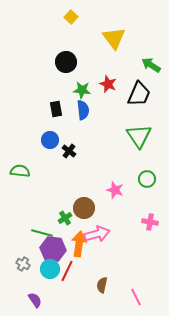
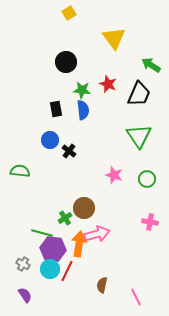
yellow square: moved 2 px left, 4 px up; rotated 16 degrees clockwise
pink star: moved 1 px left, 15 px up
purple semicircle: moved 10 px left, 5 px up
